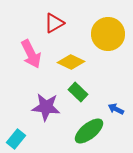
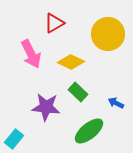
blue arrow: moved 6 px up
cyan rectangle: moved 2 px left
